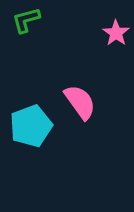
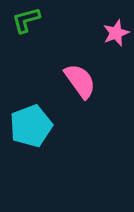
pink star: rotated 16 degrees clockwise
pink semicircle: moved 21 px up
